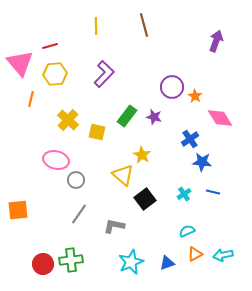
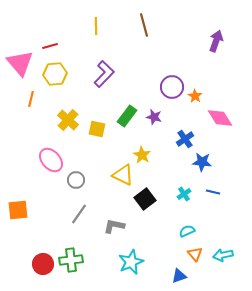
yellow square: moved 3 px up
blue cross: moved 5 px left
pink ellipse: moved 5 px left; rotated 35 degrees clockwise
yellow triangle: rotated 15 degrees counterclockwise
orange triangle: rotated 42 degrees counterclockwise
blue triangle: moved 12 px right, 13 px down
